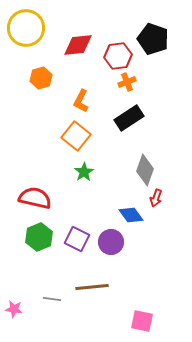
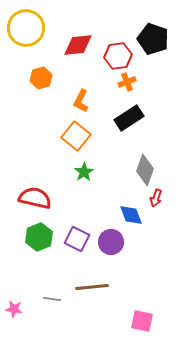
blue diamond: rotated 15 degrees clockwise
